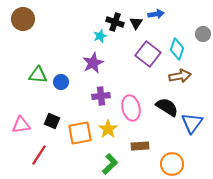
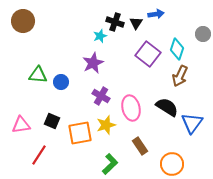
brown circle: moved 2 px down
brown arrow: rotated 125 degrees clockwise
purple cross: rotated 36 degrees clockwise
yellow star: moved 2 px left, 4 px up; rotated 18 degrees clockwise
brown rectangle: rotated 60 degrees clockwise
